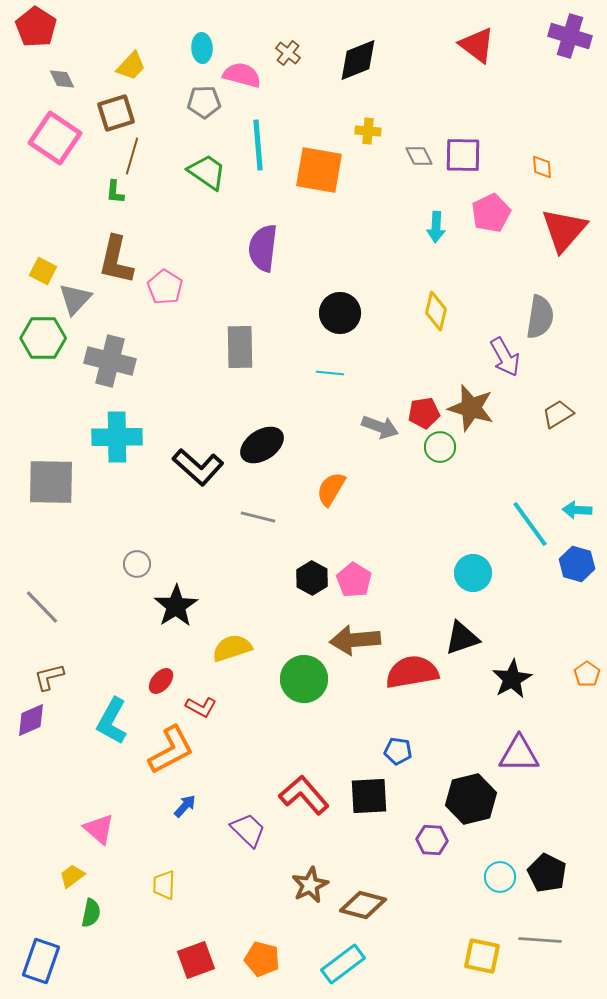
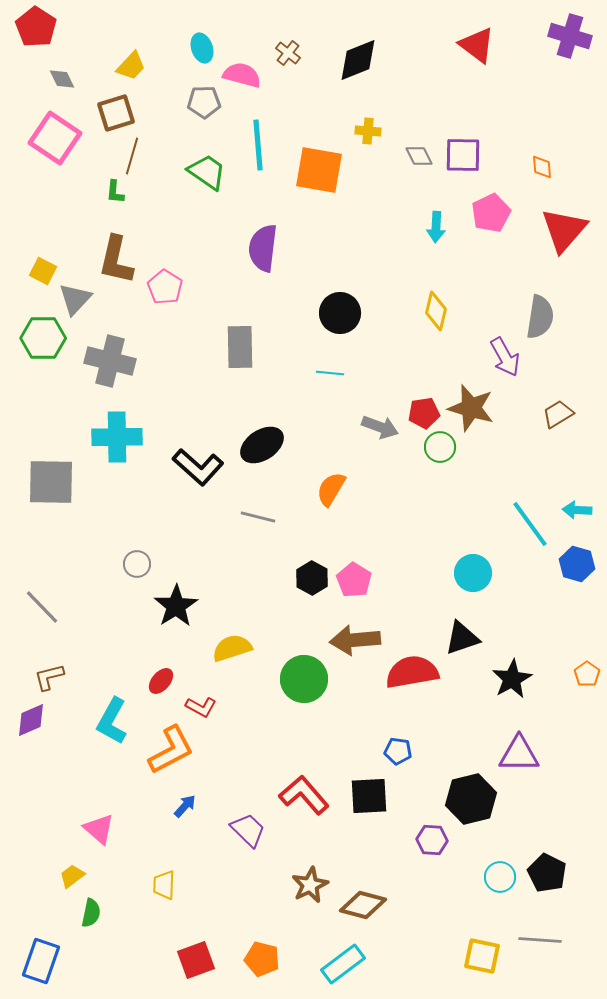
cyan ellipse at (202, 48): rotated 16 degrees counterclockwise
